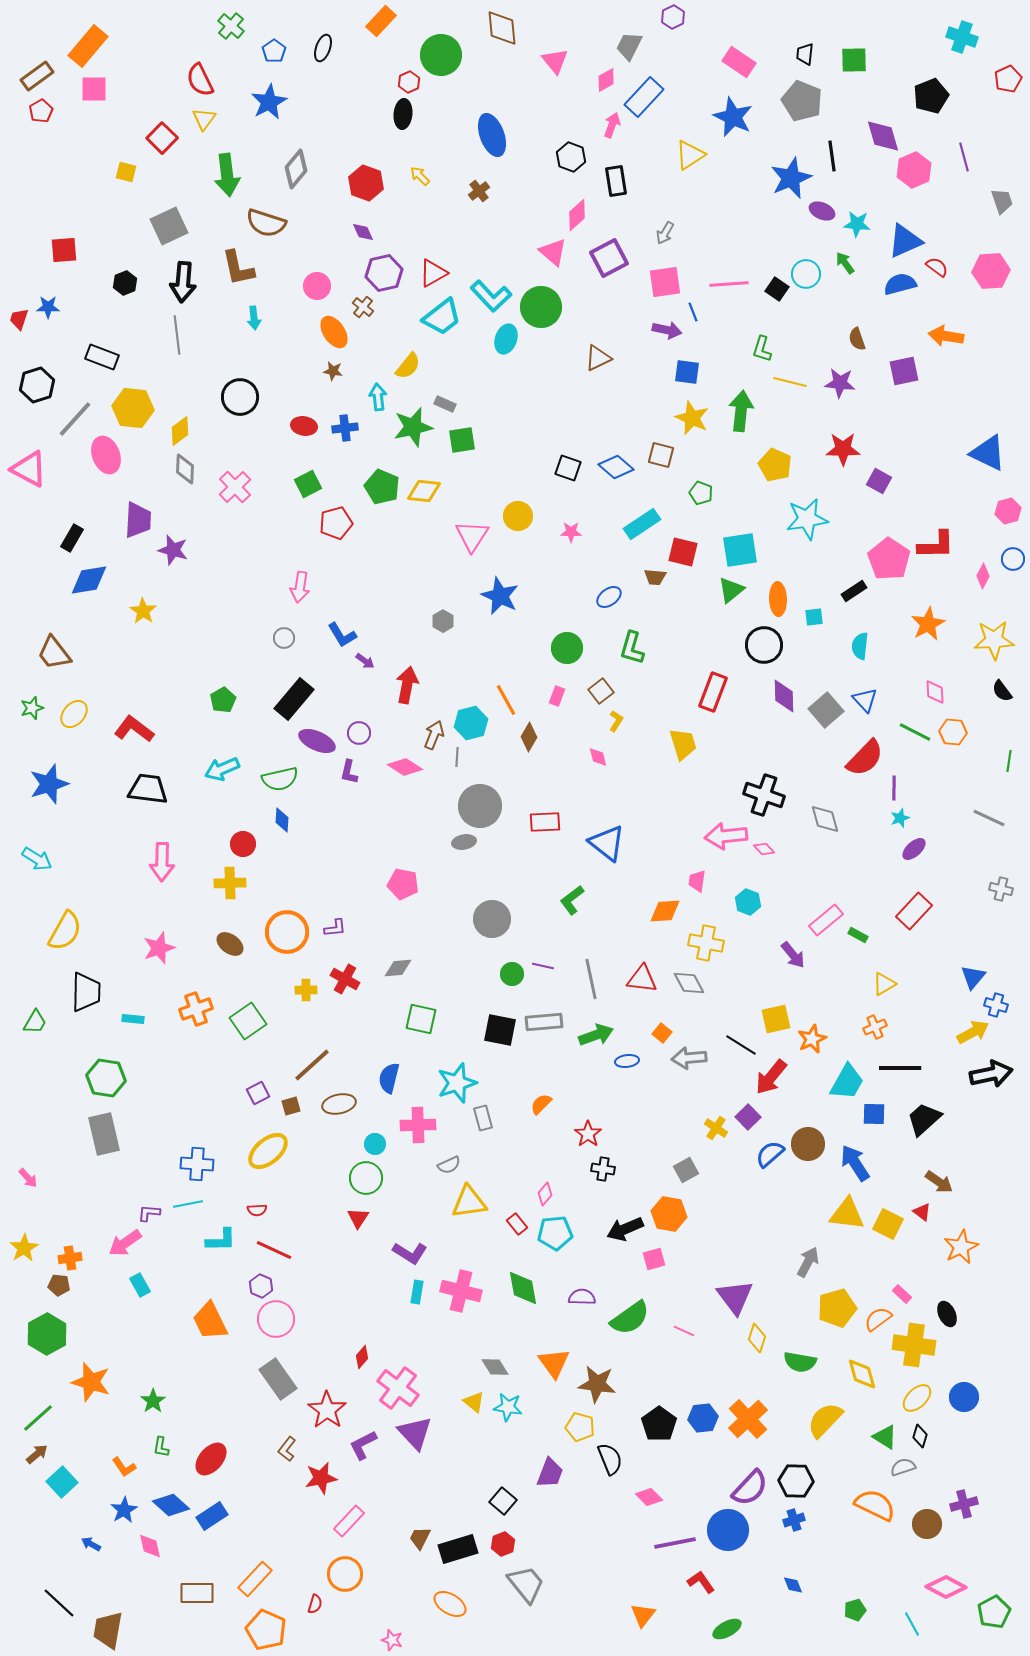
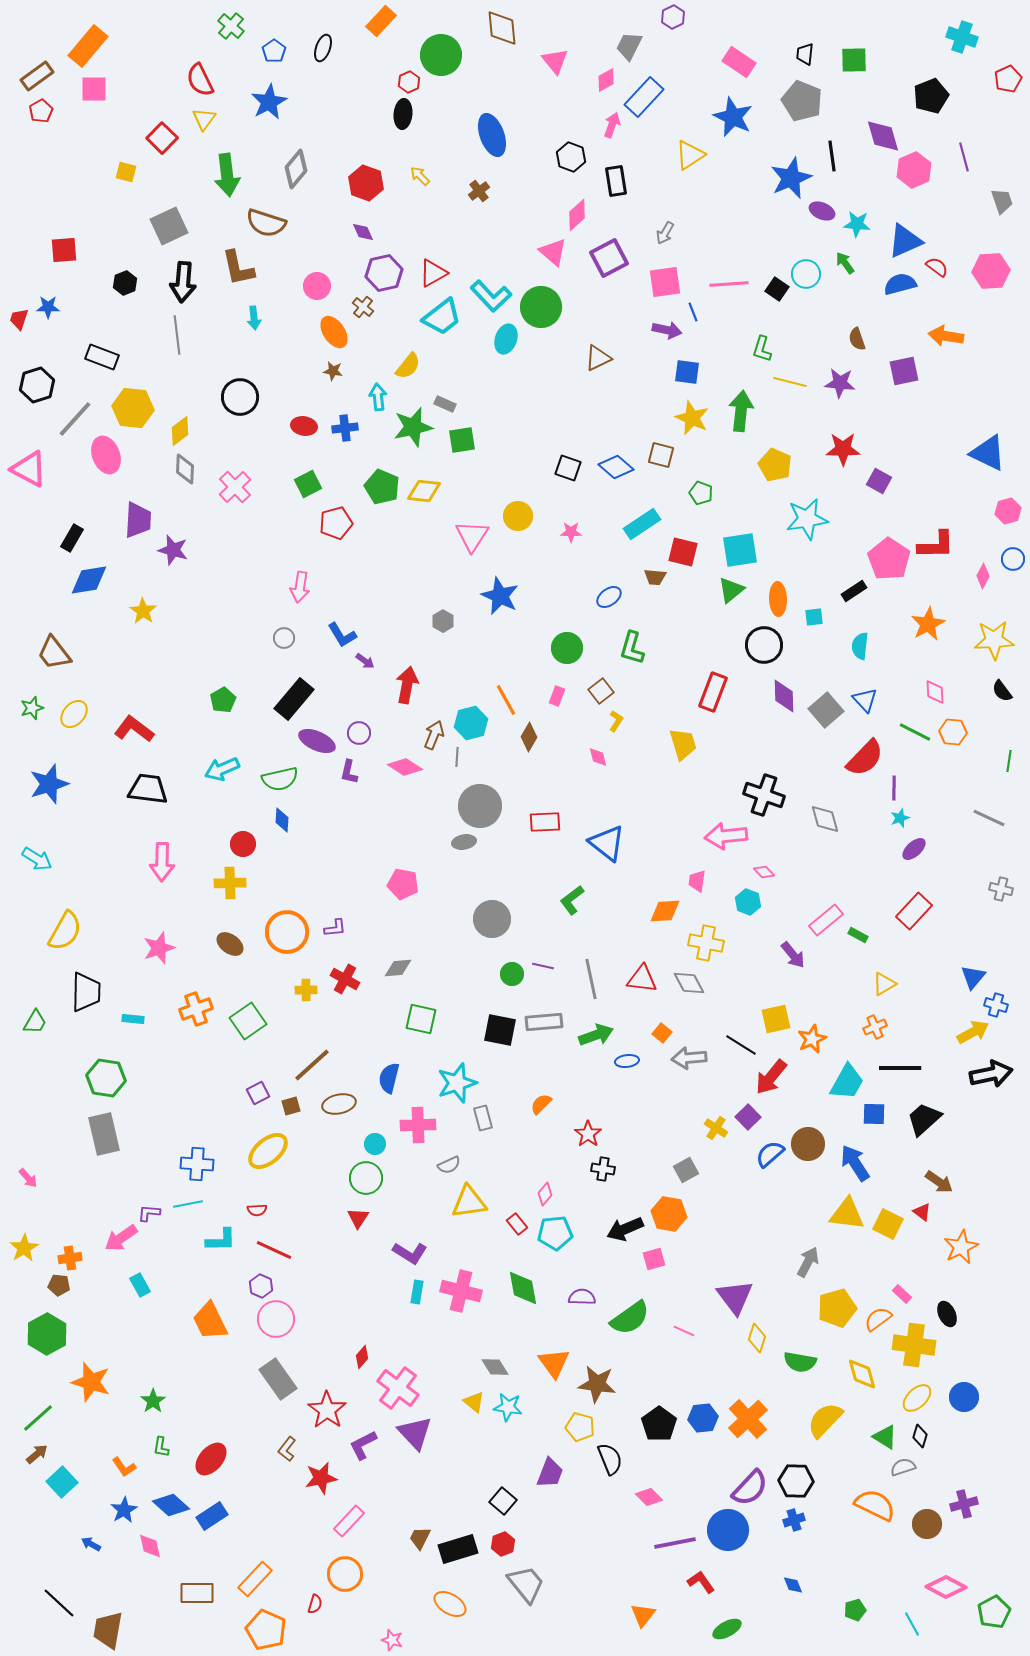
pink diamond at (764, 849): moved 23 px down
pink arrow at (125, 1243): moved 4 px left, 5 px up
